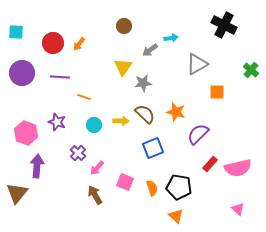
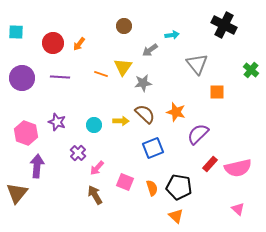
cyan arrow: moved 1 px right, 3 px up
gray triangle: rotated 40 degrees counterclockwise
purple circle: moved 5 px down
orange line: moved 17 px right, 23 px up
